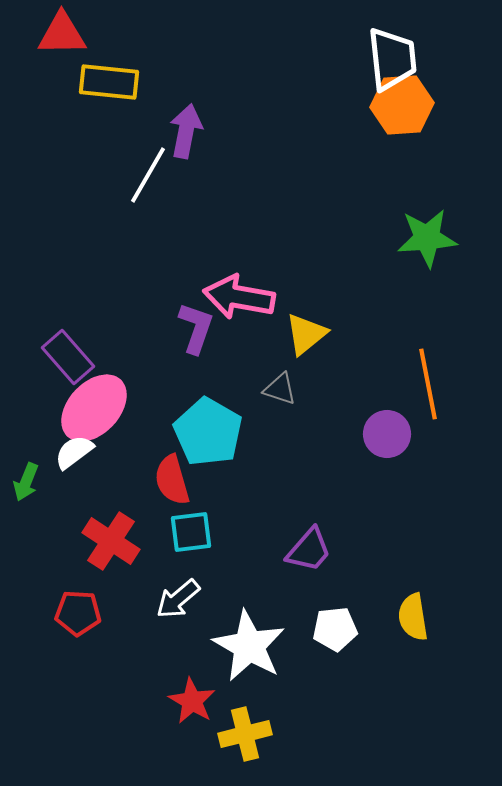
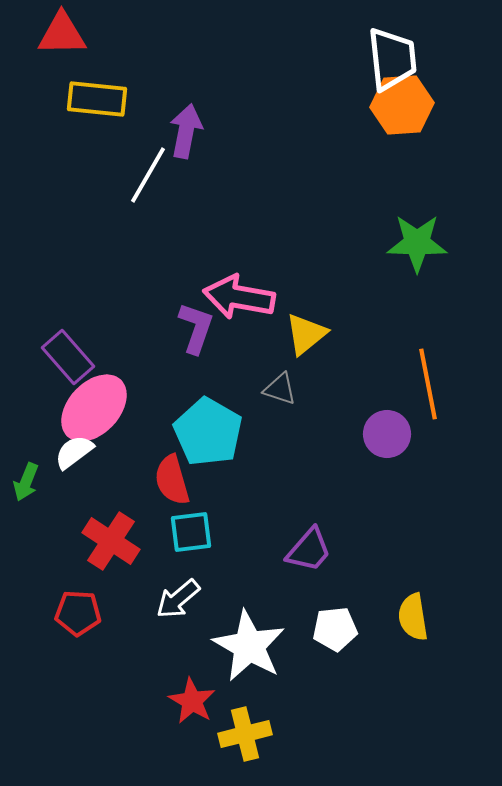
yellow rectangle: moved 12 px left, 17 px down
green star: moved 10 px left, 5 px down; rotated 6 degrees clockwise
